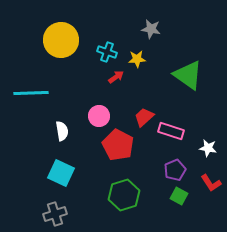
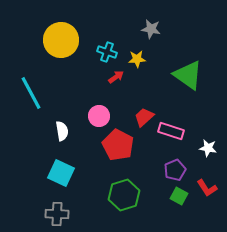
cyan line: rotated 64 degrees clockwise
red L-shape: moved 4 px left, 5 px down
gray cross: moved 2 px right; rotated 20 degrees clockwise
